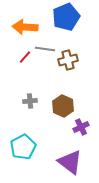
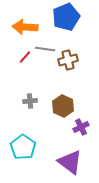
cyan pentagon: rotated 10 degrees counterclockwise
